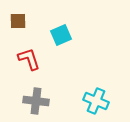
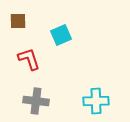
cyan cross: rotated 25 degrees counterclockwise
